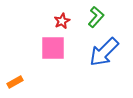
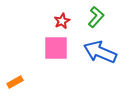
pink square: moved 3 px right
blue arrow: moved 4 px left; rotated 68 degrees clockwise
